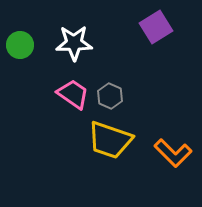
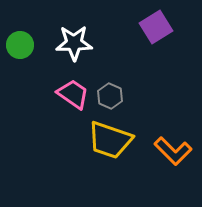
orange L-shape: moved 2 px up
